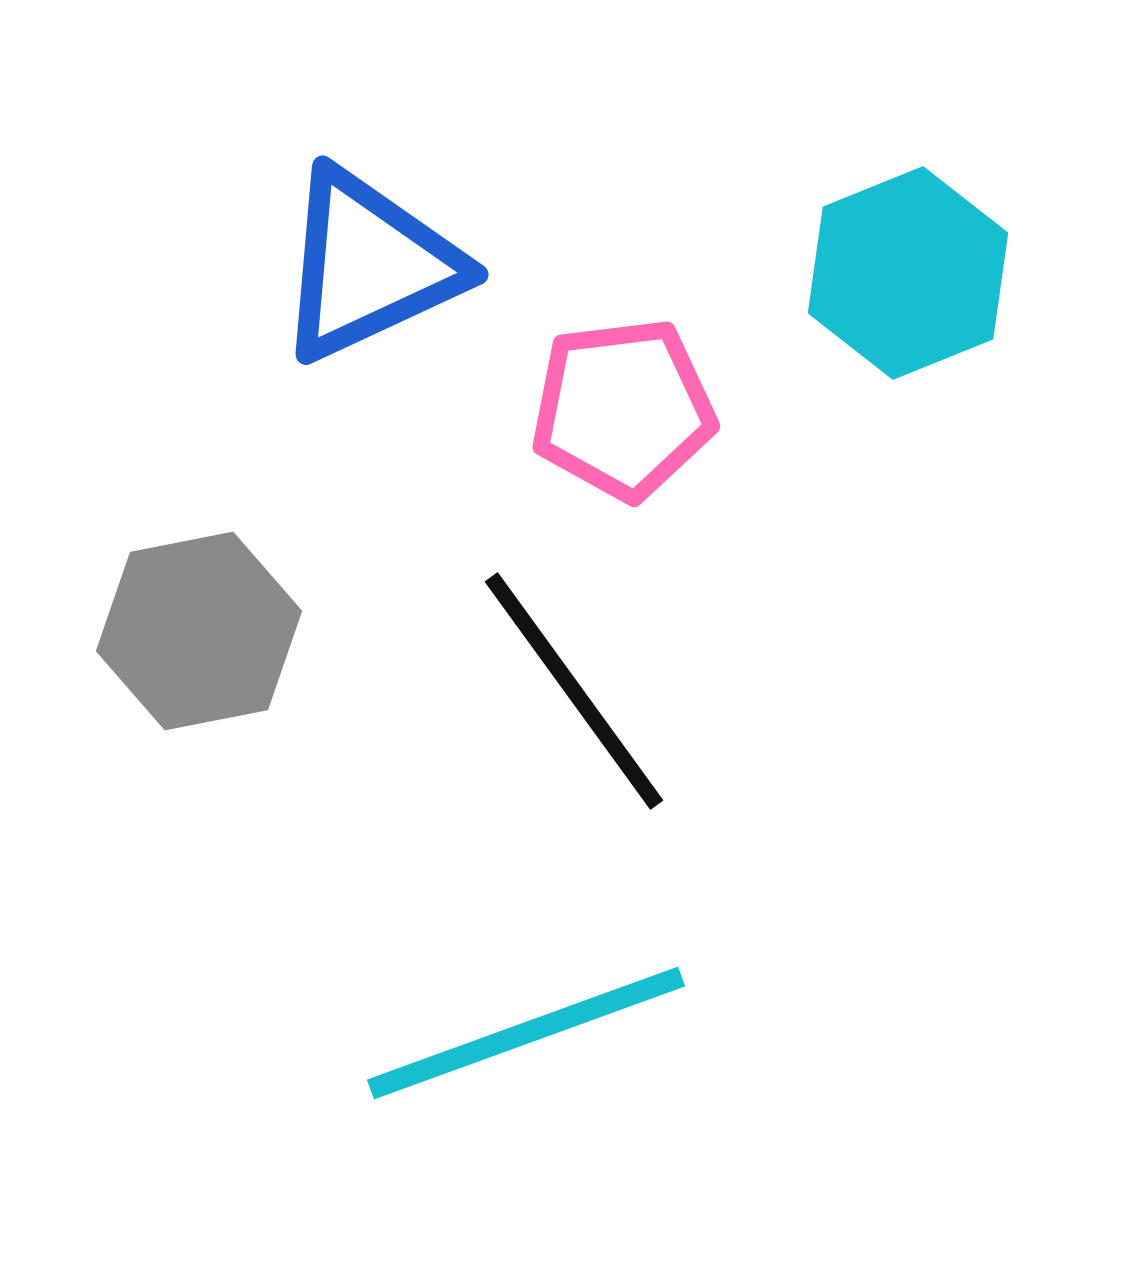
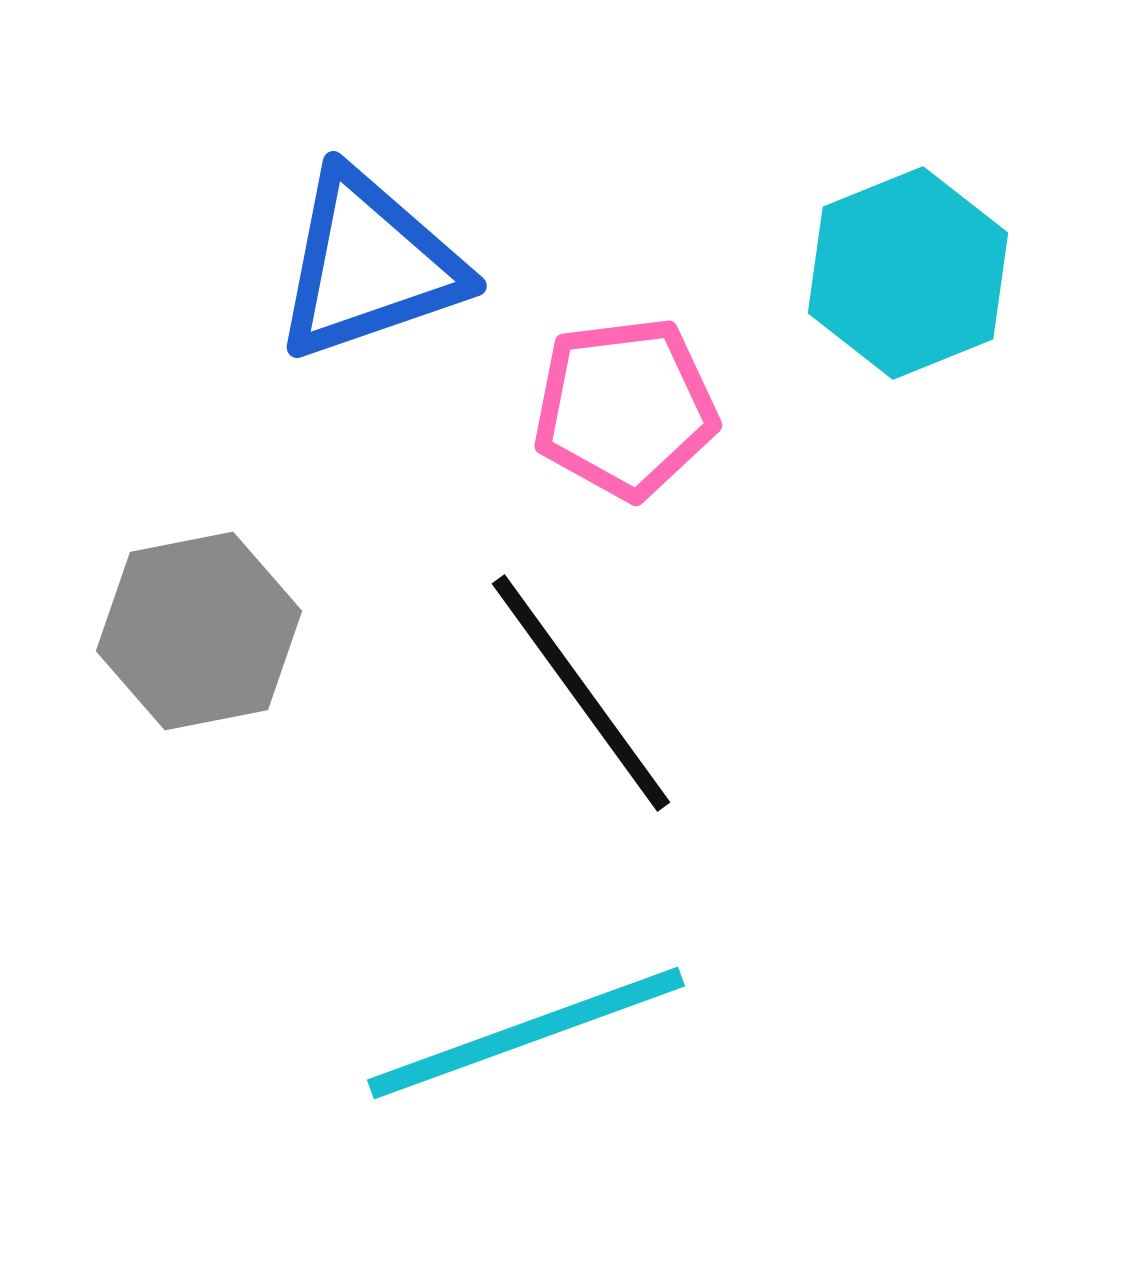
blue triangle: rotated 6 degrees clockwise
pink pentagon: moved 2 px right, 1 px up
black line: moved 7 px right, 2 px down
